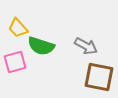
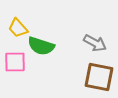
gray arrow: moved 9 px right, 3 px up
pink square: rotated 15 degrees clockwise
